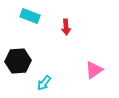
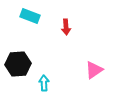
black hexagon: moved 3 px down
cyan arrow: rotated 140 degrees clockwise
